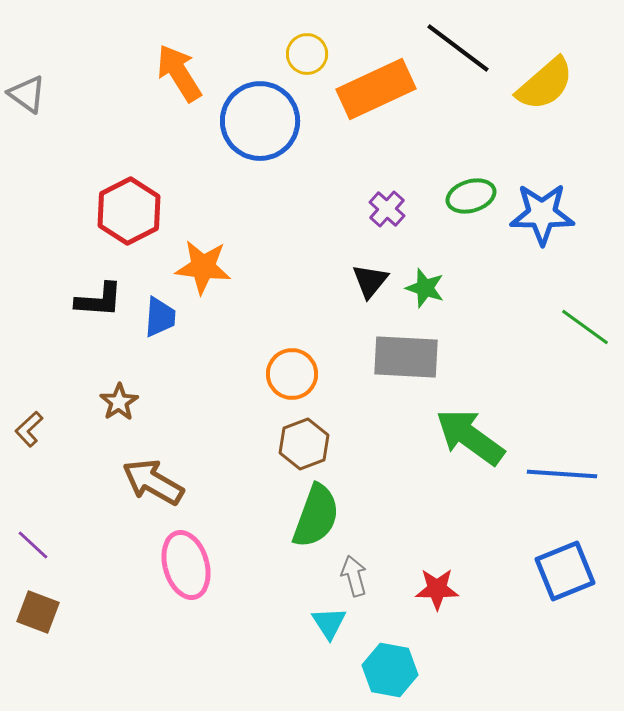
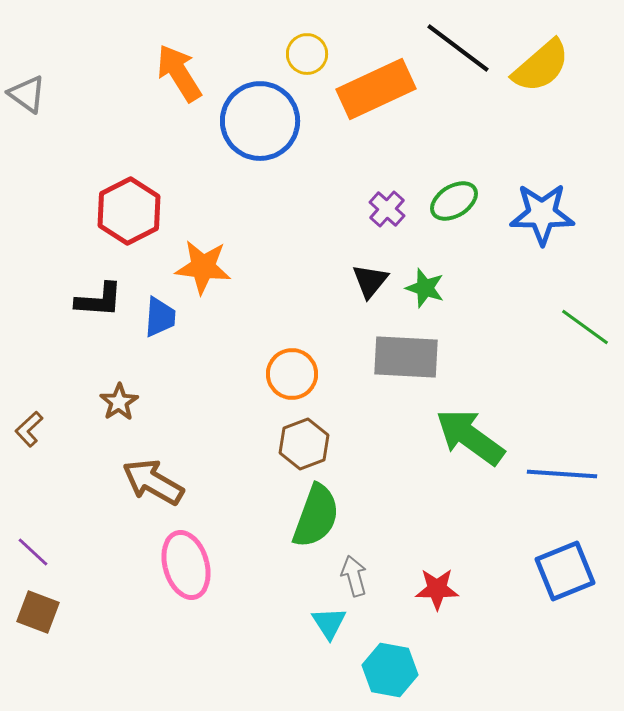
yellow semicircle: moved 4 px left, 18 px up
green ellipse: moved 17 px left, 5 px down; rotated 15 degrees counterclockwise
purple line: moved 7 px down
